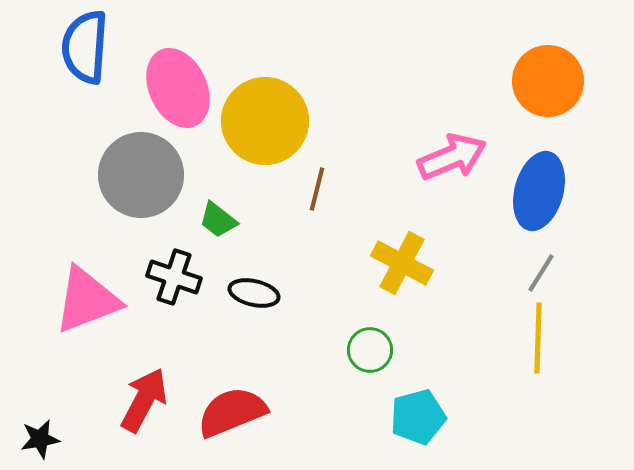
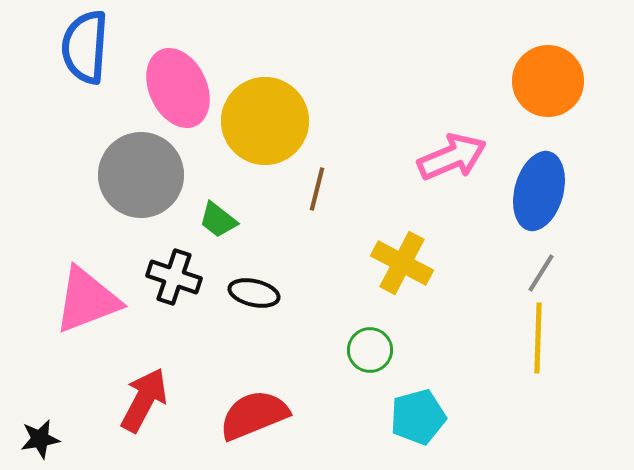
red semicircle: moved 22 px right, 3 px down
